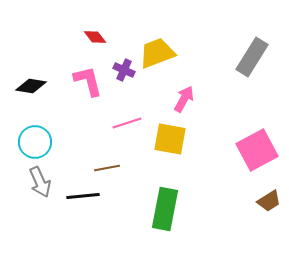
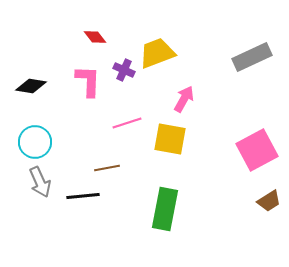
gray rectangle: rotated 33 degrees clockwise
pink L-shape: rotated 16 degrees clockwise
